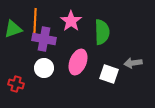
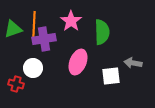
orange line: moved 1 px left, 3 px down
purple cross: rotated 20 degrees counterclockwise
gray arrow: rotated 18 degrees clockwise
white circle: moved 11 px left
white square: moved 2 px right, 2 px down; rotated 24 degrees counterclockwise
